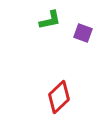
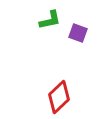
purple square: moved 5 px left
